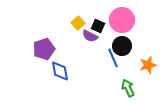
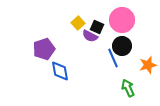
black square: moved 1 px left, 1 px down
